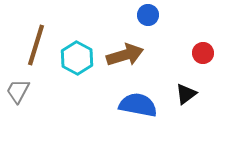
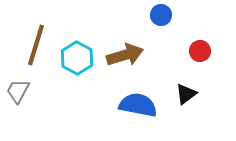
blue circle: moved 13 px right
red circle: moved 3 px left, 2 px up
